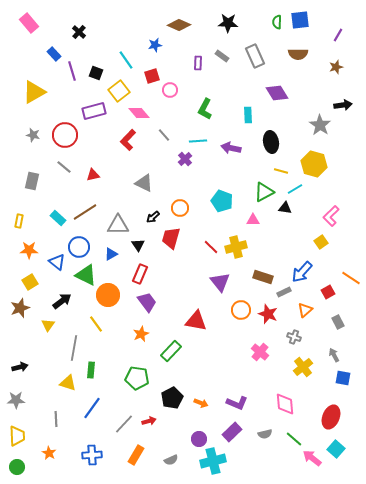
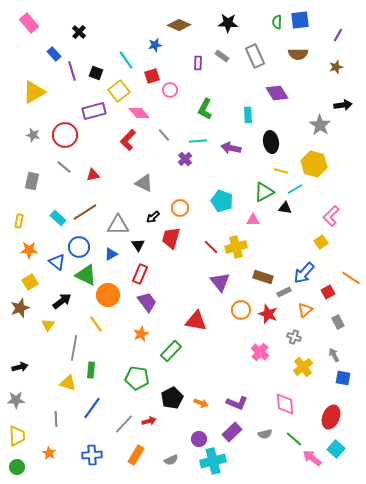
blue arrow at (302, 272): moved 2 px right, 1 px down
